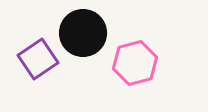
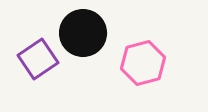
pink hexagon: moved 8 px right
